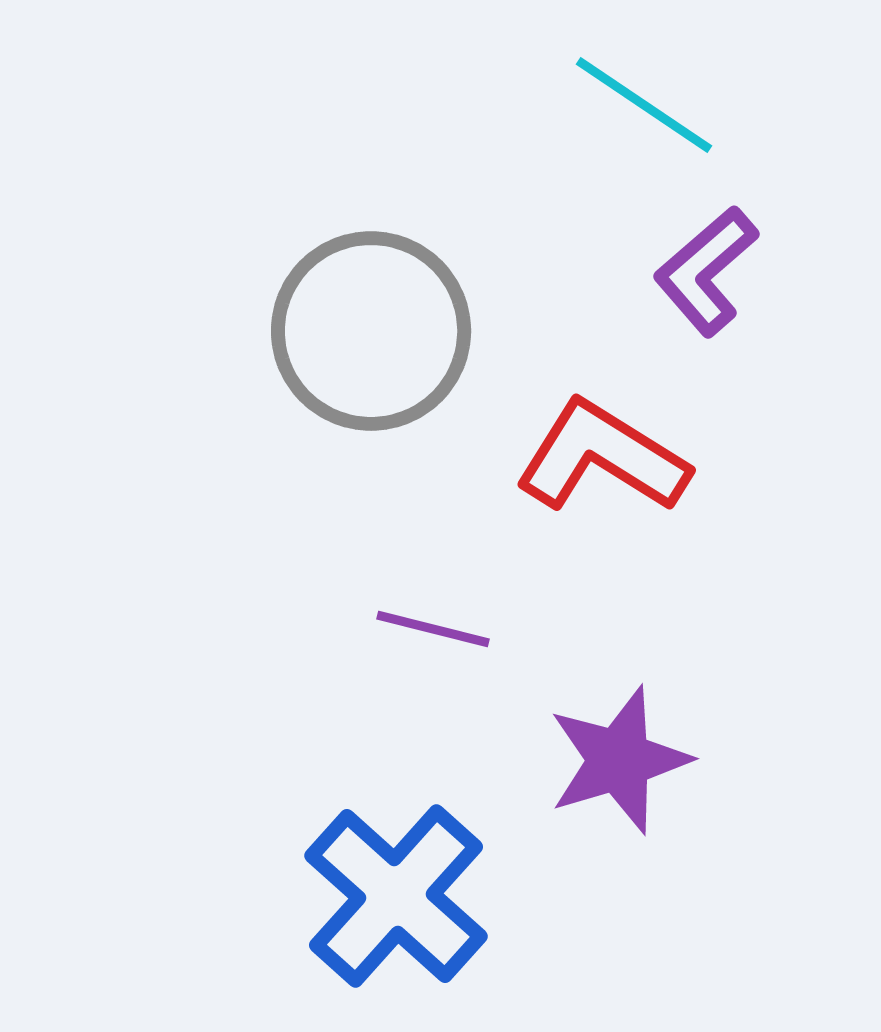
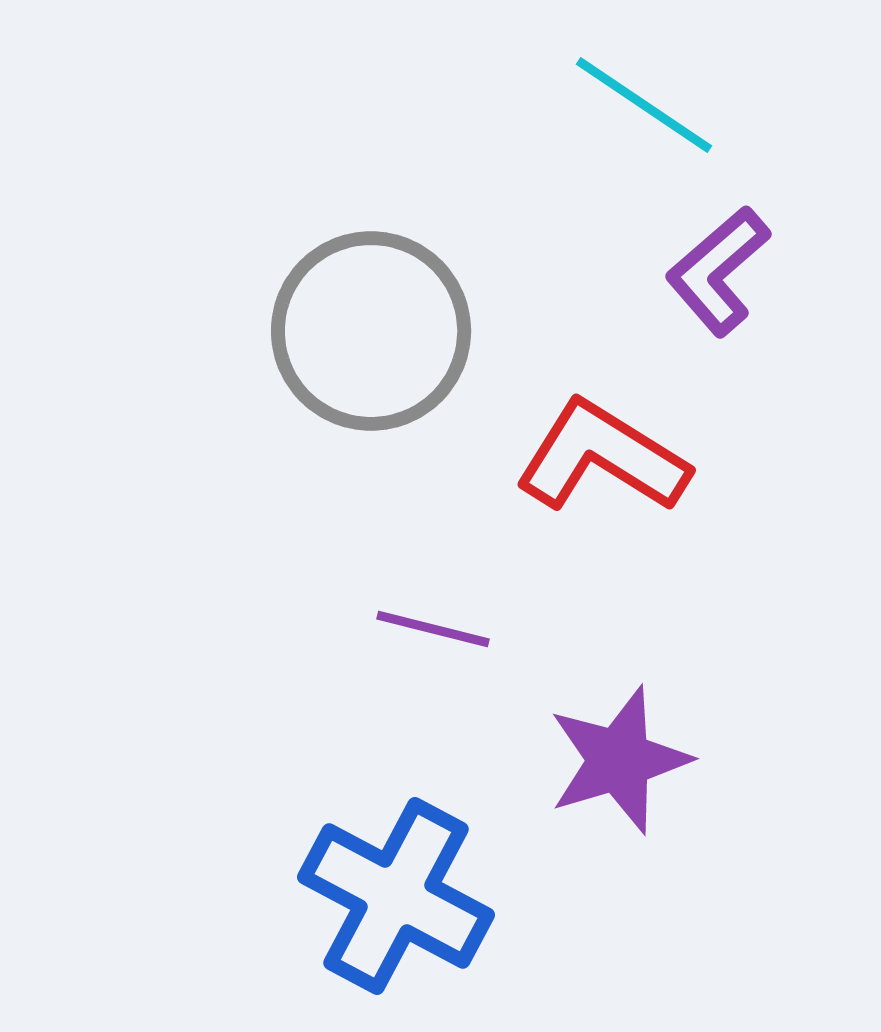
purple L-shape: moved 12 px right
blue cross: rotated 14 degrees counterclockwise
